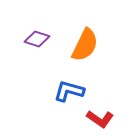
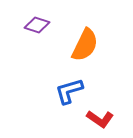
purple diamond: moved 14 px up
blue L-shape: rotated 32 degrees counterclockwise
